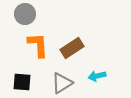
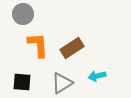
gray circle: moved 2 px left
